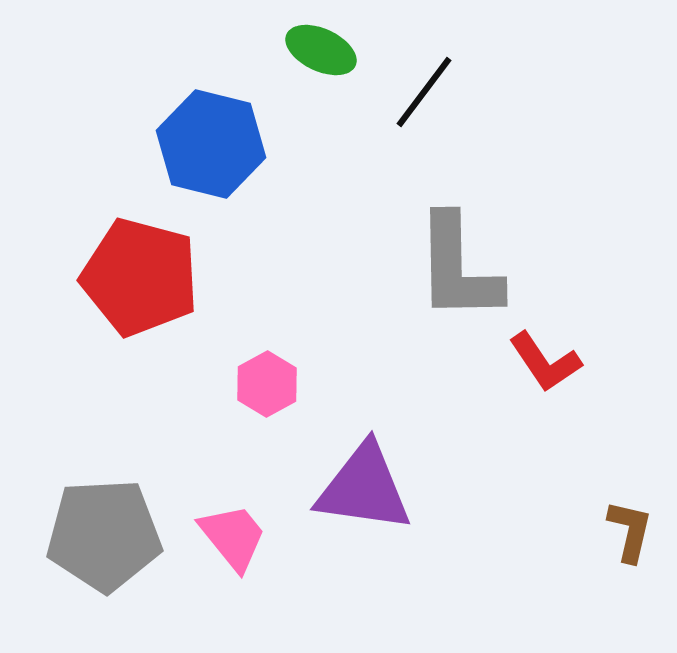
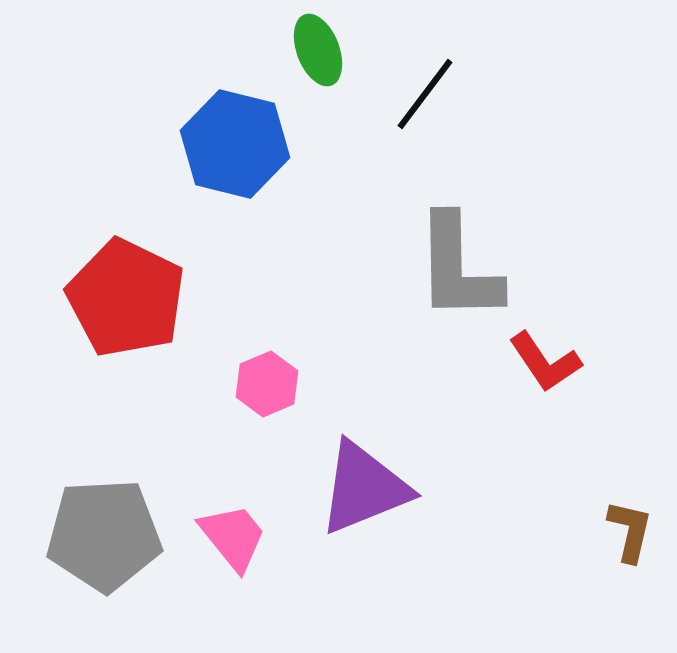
green ellipse: moved 3 px left; rotated 44 degrees clockwise
black line: moved 1 px right, 2 px down
blue hexagon: moved 24 px right
red pentagon: moved 14 px left, 21 px down; rotated 11 degrees clockwise
pink hexagon: rotated 6 degrees clockwise
purple triangle: rotated 30 degrees counterclockwise
